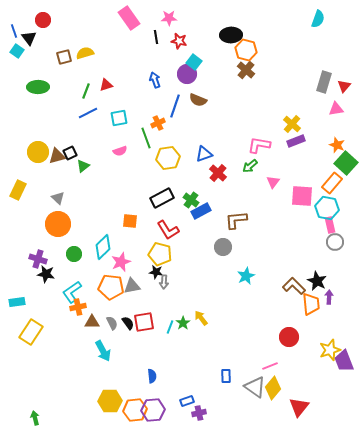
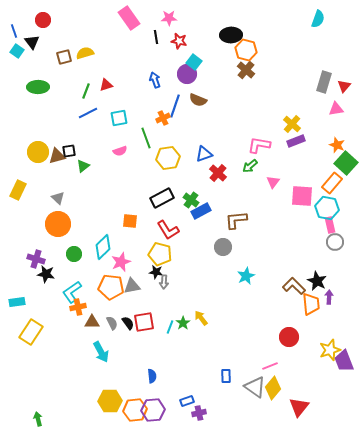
black triangle at (29, 38): moved 3 px right, 4 px down
orange cross at (158, 123): moved 5 px right, 5 px up
black square at (70, 153): moved 1 px left, 2 px up; rotated 16 degrees clockwise
purple cross at (38, 259): moved 2 px left
cyan arrow at (103, 351): moved 2 px left, 1 px down
green arrow at (35, 418): moved 3 px right, 1 px down
